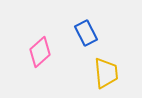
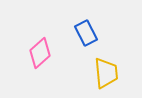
pink diamond: moved 1 px down
